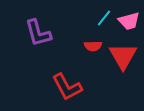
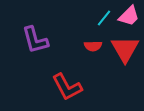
pink trapezoid: moved 5 px up; rotated 30 degrees counterclockwise
purple L-shape: moved 3 px left, 7 px down
red triangle: moved 2 px right, 7 px up
